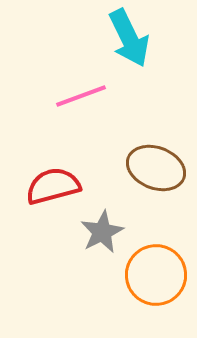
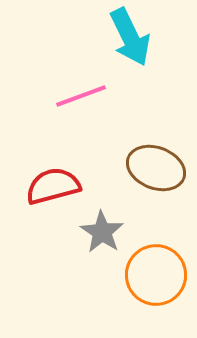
cyan arrow: moved 1 px right, 1 px up
gray star: rotated 12 degrees counterclockwise
